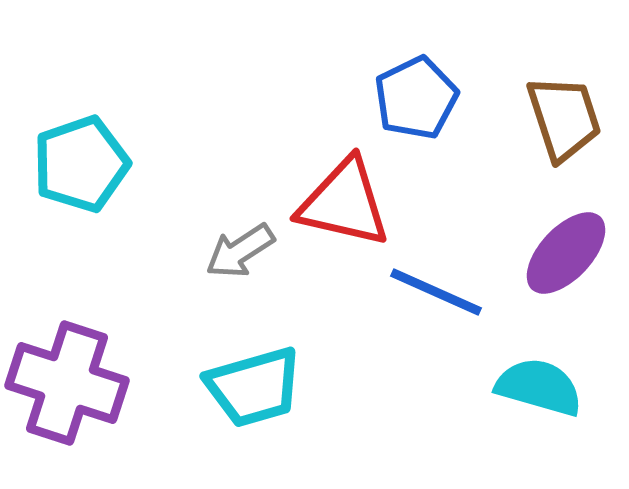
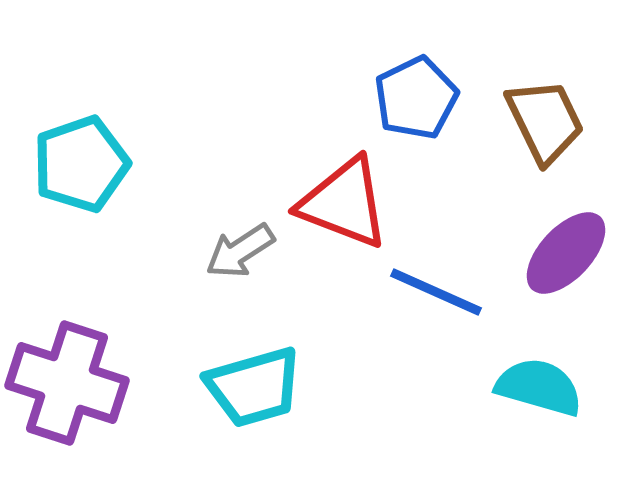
brown trapezoid: moved 19 px left, 3 px down; rotated 8 degrees counterclockwise
red triangle: rotated 8 degrees clockwise
